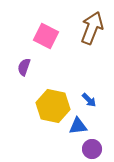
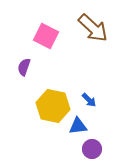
brown arrow: moved 1 px right; rotated 112 degrees clockwise
